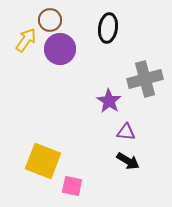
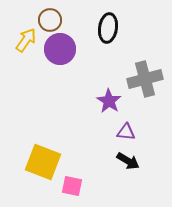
yellow square: moved 1 px down
